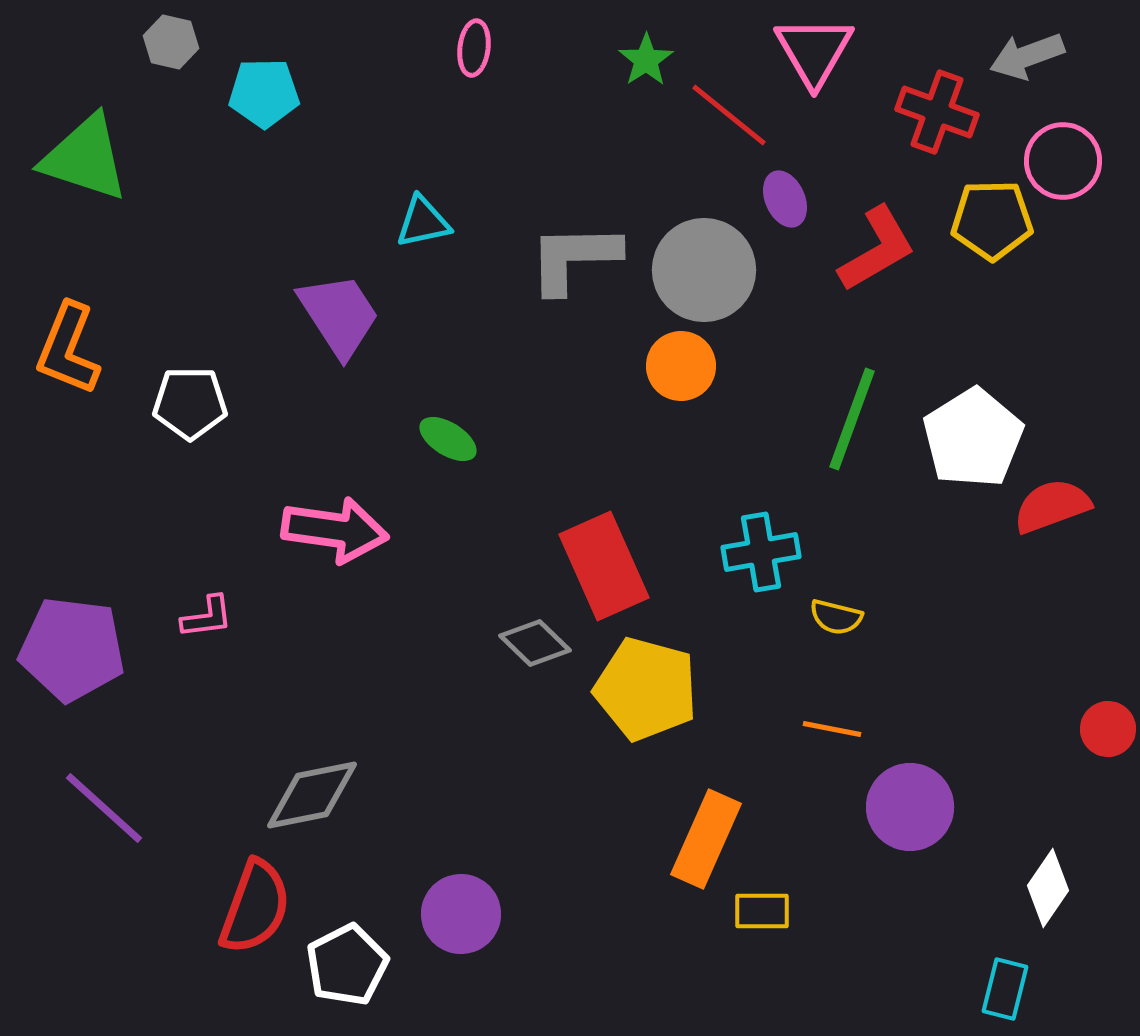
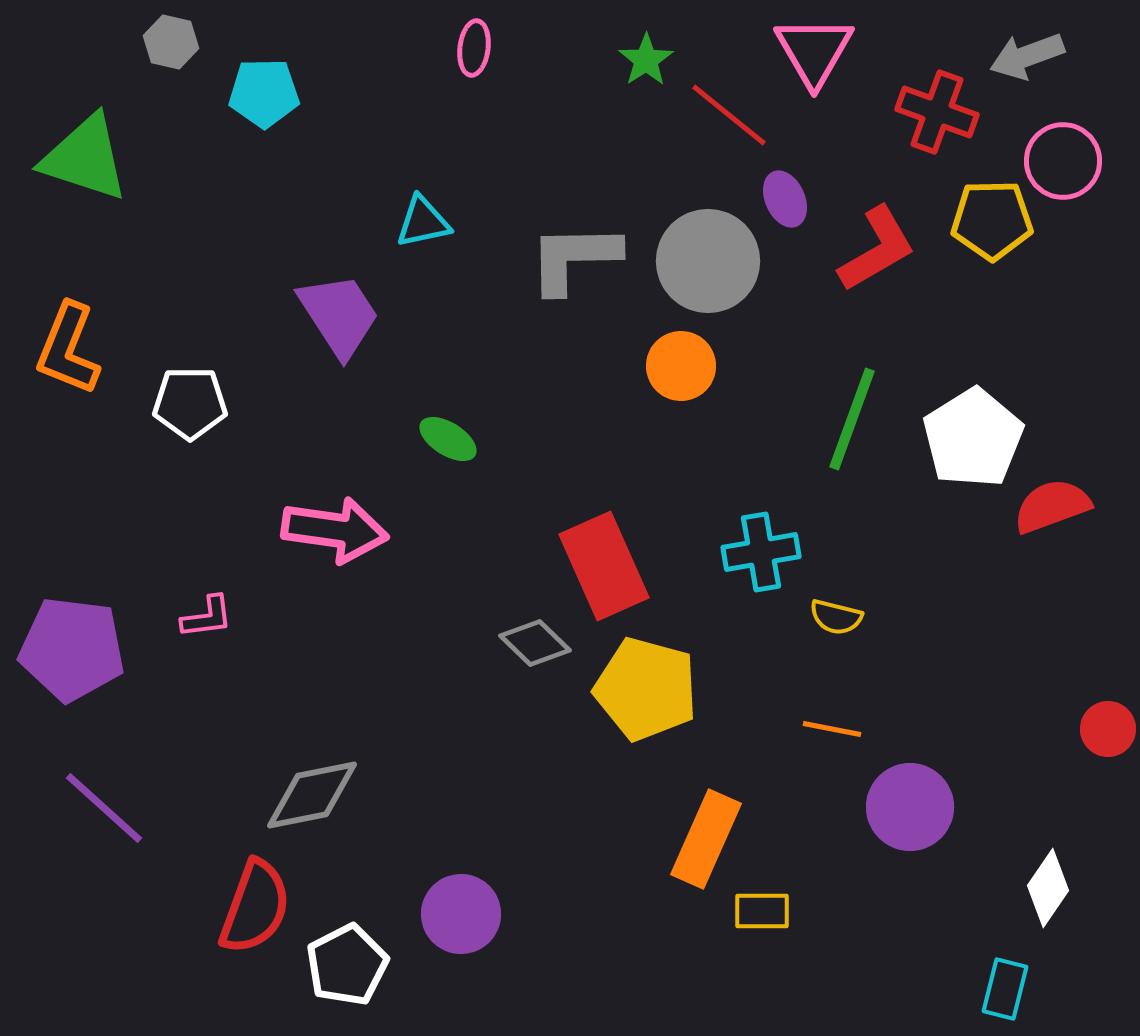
gray circle at (704, 270): moved 4 px right, 9 px up
